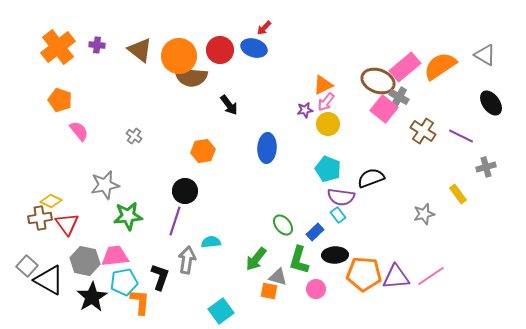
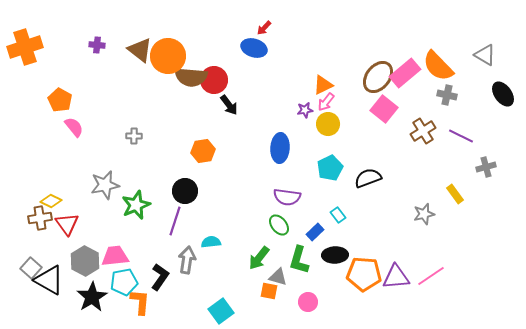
orange cross at (58, 47): moved 33 px left; rotated 20 degrees clockwise
red circle at (220, 50): moved 6 px left, 30 px down
orange circle at (179, 56): moved 11 px left
orange semicircle at (440, 66): moved 2 px left; rotated 100 degrees counterclockwise
pink rectangle at (405, 67): moved 6 px down
brown ellipse at (378, 81): moved 4 px up; rotated 72 degrees counterclockwise
gray cross at (399, 97): moved 48 px right, 2 px up; rotated 18 degrees counterclockwise
orange pentagon at (60, 100): rotated 10 degrees clockwise
black ellipse at (491, 103): moved 12 px right, 9 px up
pink semicircle at (79, 131): moved 5 px left, 4 px up
brown cross at (423, 131): rotated 25 degrees clockwise
gray cross at (134, 136): rotated 35 degrees counterclockwise
blue ellipse at (267, 148): moved 13 px right
cyan pentagon at (328, 169): moved 2 px right, 1 px up; rotated 25 degrees clockwise
black semicircle at (371, 178): moved 3 px left
yellow rectangle at (458, 194): moved 3 px left
purple semicircle at (341, 197): moved 54 px left
green star at (128, 216): moved 8 px right, 11 px up; rotated 16 degrees counterclockwise
green ellipse at (283, 225): moved 4 px left
green arrow at (256, 259): moved 3 px right, 1 px up
gray hexagon at (85, 261): rotated 16 degrees clockwise
gray square at (27, 266): moved 4 px right, 2 px down
black L-shape at (160, 277): rotated 16 degrees clockwise
pink circle at (316, 289): moved 8 px left, 13 px down
